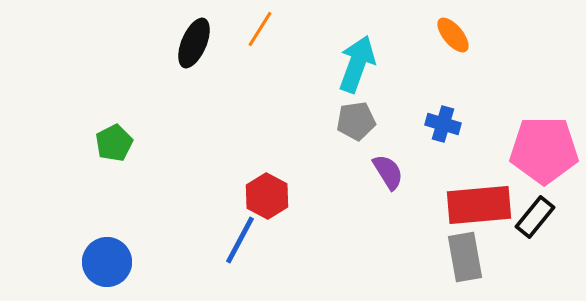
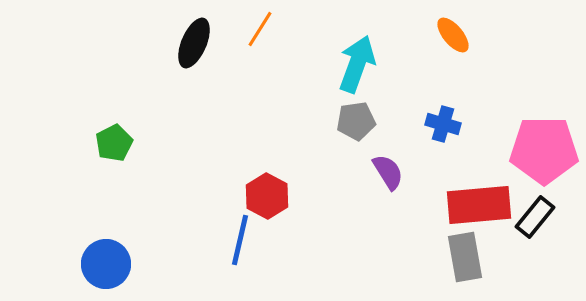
blue line: rotated 15 degrees counterclockwise
blue circle: moved 1 px left, 2 px down
